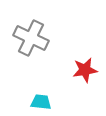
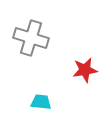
gray cross: rotated 8 degrees counterclockwise
